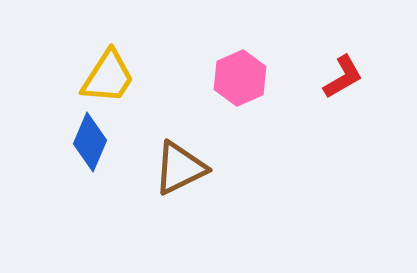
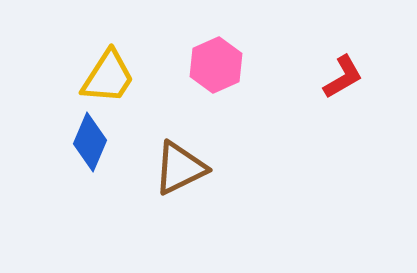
pink hexagon: moved 24 px left, 13 px up
